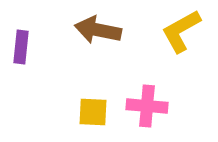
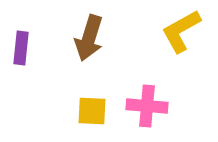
brown arrow: moved 9 px left, 8 px down; rotated 84 degrees counterclockwise
purple rectangle: moved 1 px down
yellow square: moved 1 px left, 1 px up
